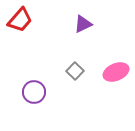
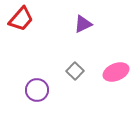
red trapezoid: moved 1 px right, 1 px up
purple circle: moved 3 px right, 2 px up
